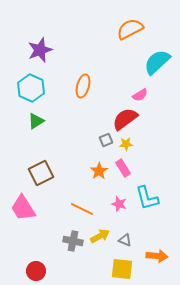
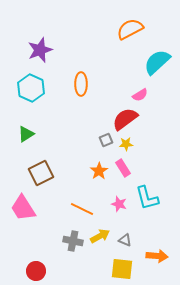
orange ellipse: moved 2 px left, 2 px up; rotated 15 degrees counterclockwise
green triangle: moved 10 px left, 13 px down
